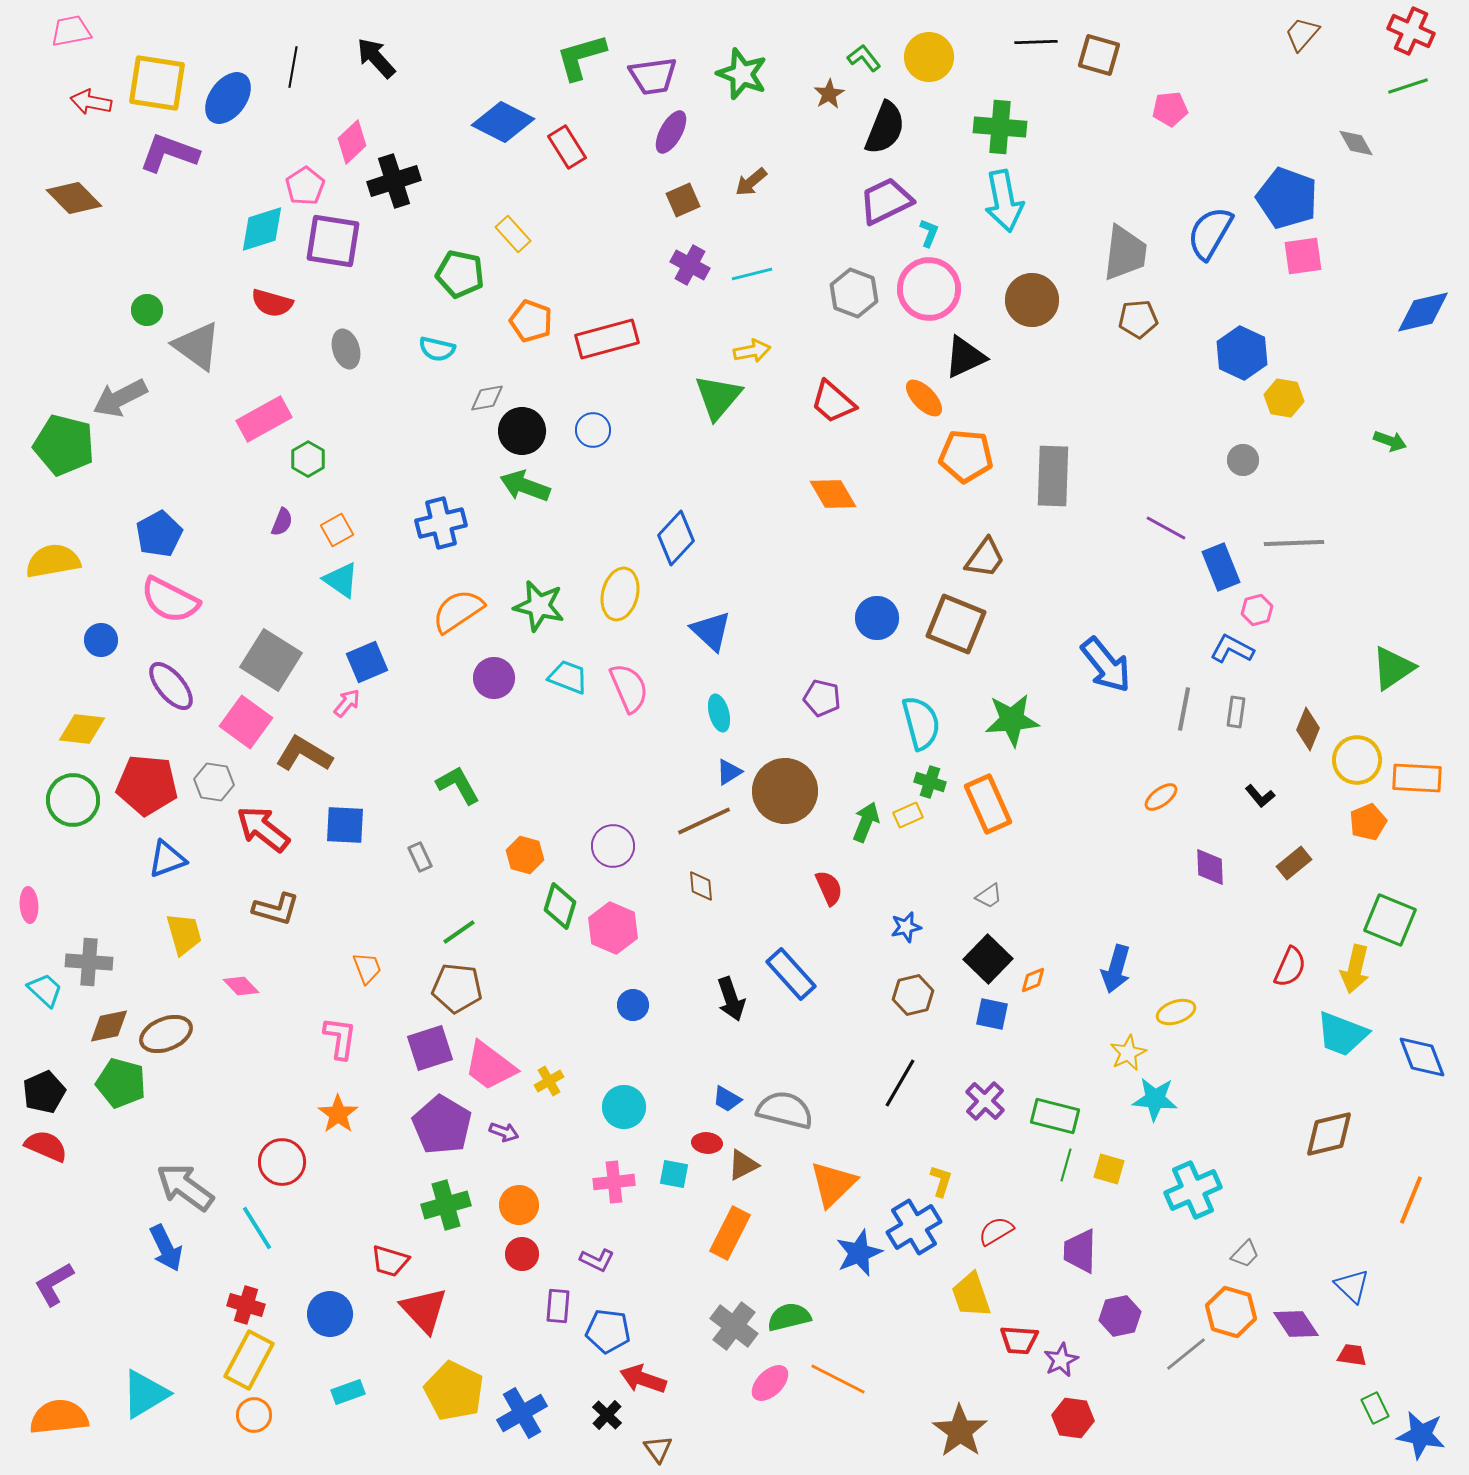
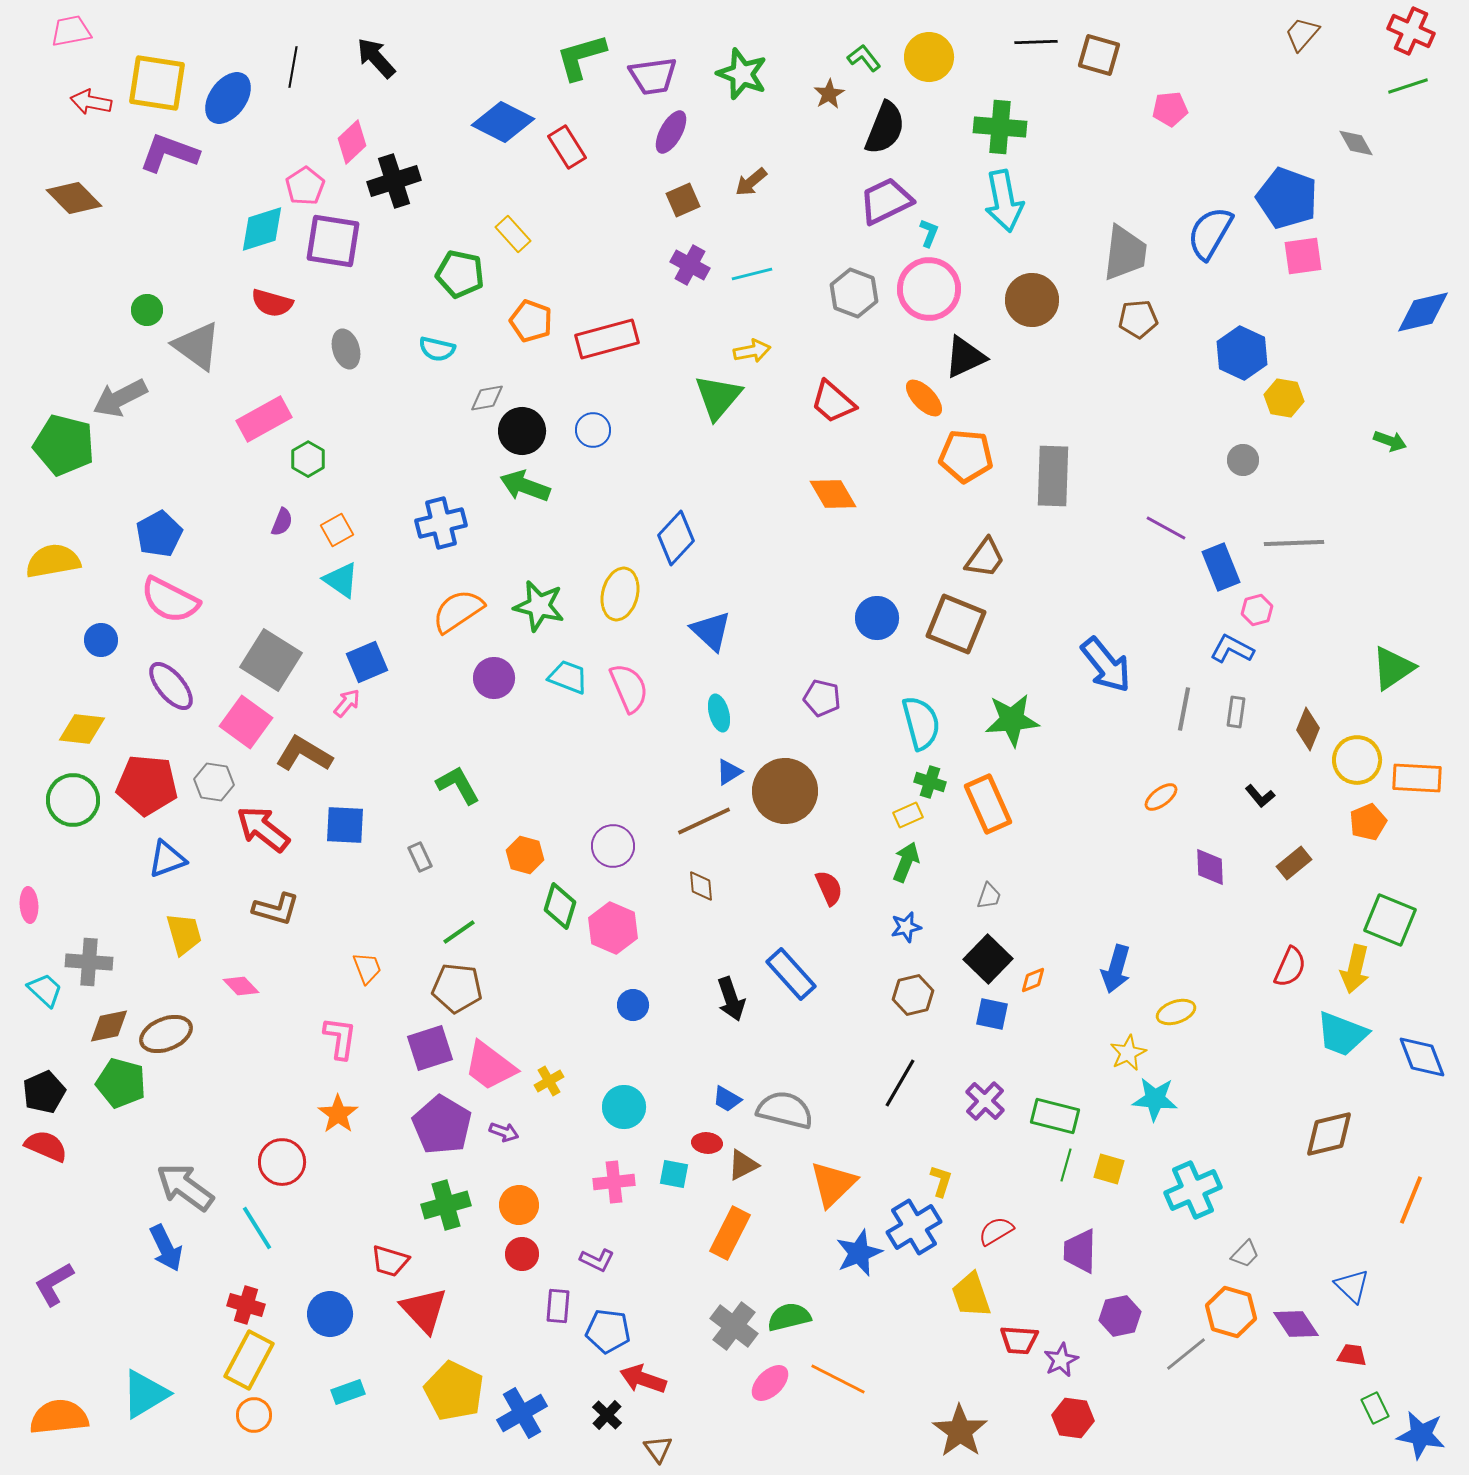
green arrow at (866, 822): moved 40 px right, 40 px down
gray trapezoid at (989, 896): rotated 36 degrees counterclockwise
